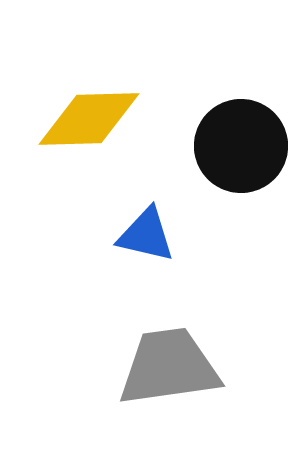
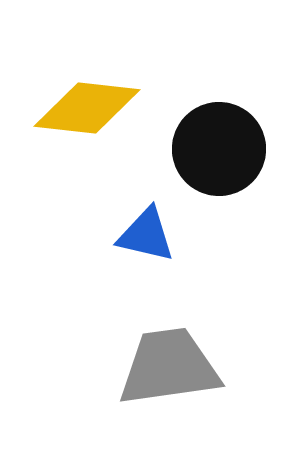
yellow diamond: moved 2 px left, 11 px up; rotated 8 degrees clockwise
black circle: moved 22 px left, 3 px down
